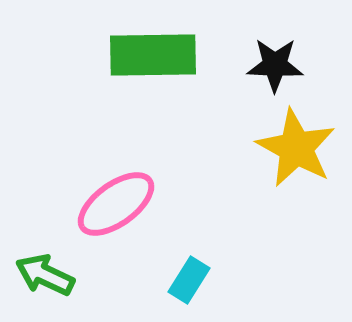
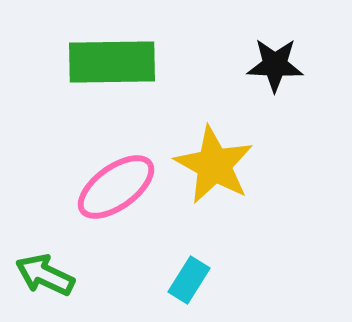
green rectangle: moved 41 px left, 7 px down
yellow star: moved 82 px left, 17 px down
pink ellipse: moved 17 px up
